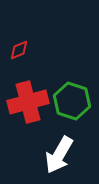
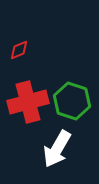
white arrow: moved 2 px left, 6 px up
